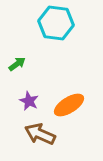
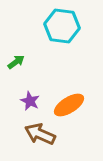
cyan hexagon: moved 6 px right, 3 px down
green arrow: moved 1 px left, 2 px up
purple star: moved 1 px right
